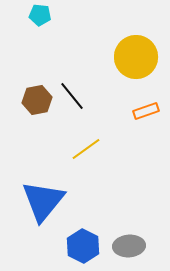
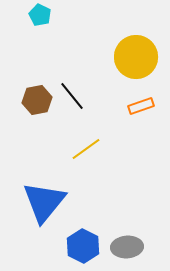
cyan pentagon: rotated 20 degrees clockwise
orange rectangle: moved 5 px left, 5 px up
blue triangle: moved 1 px right, 1 px down
gray ellipse: moved 2 px left, 1 px down
